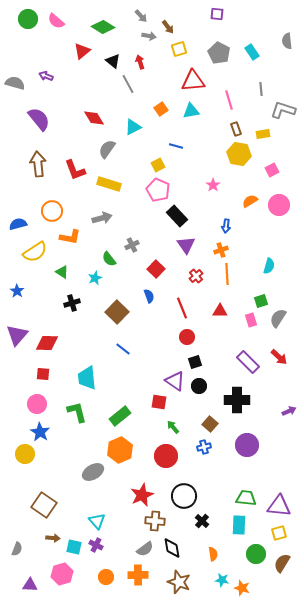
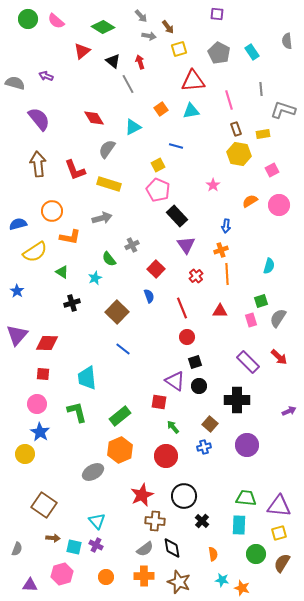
orange cross at (138, 575): moved 6 px right, 1 px down
